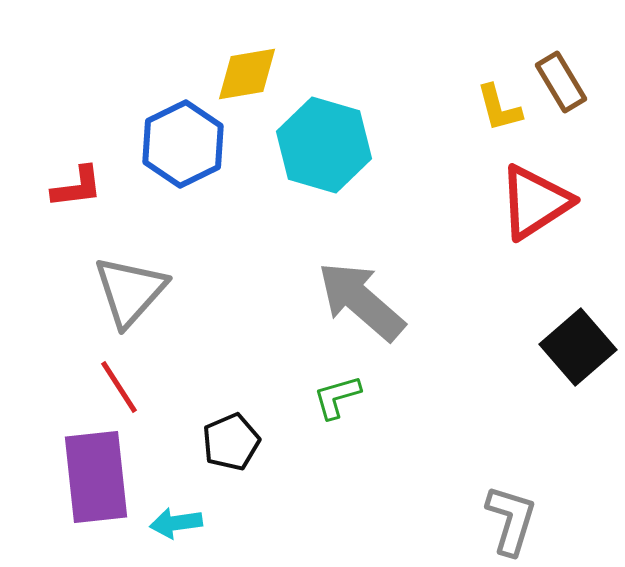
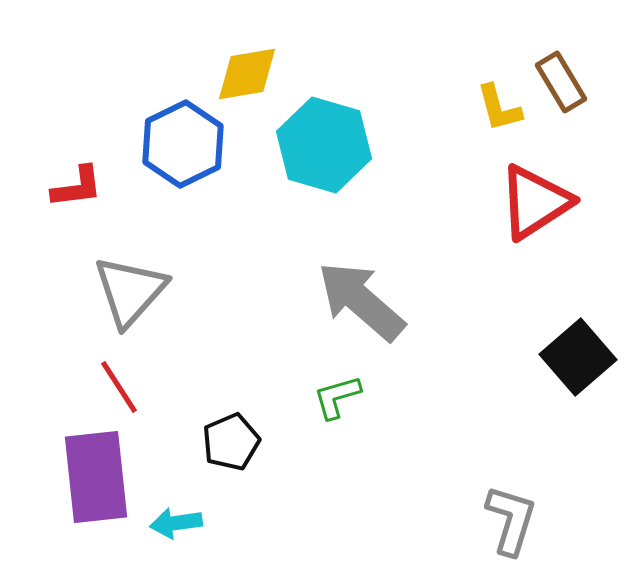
black square: moved 10 px down
